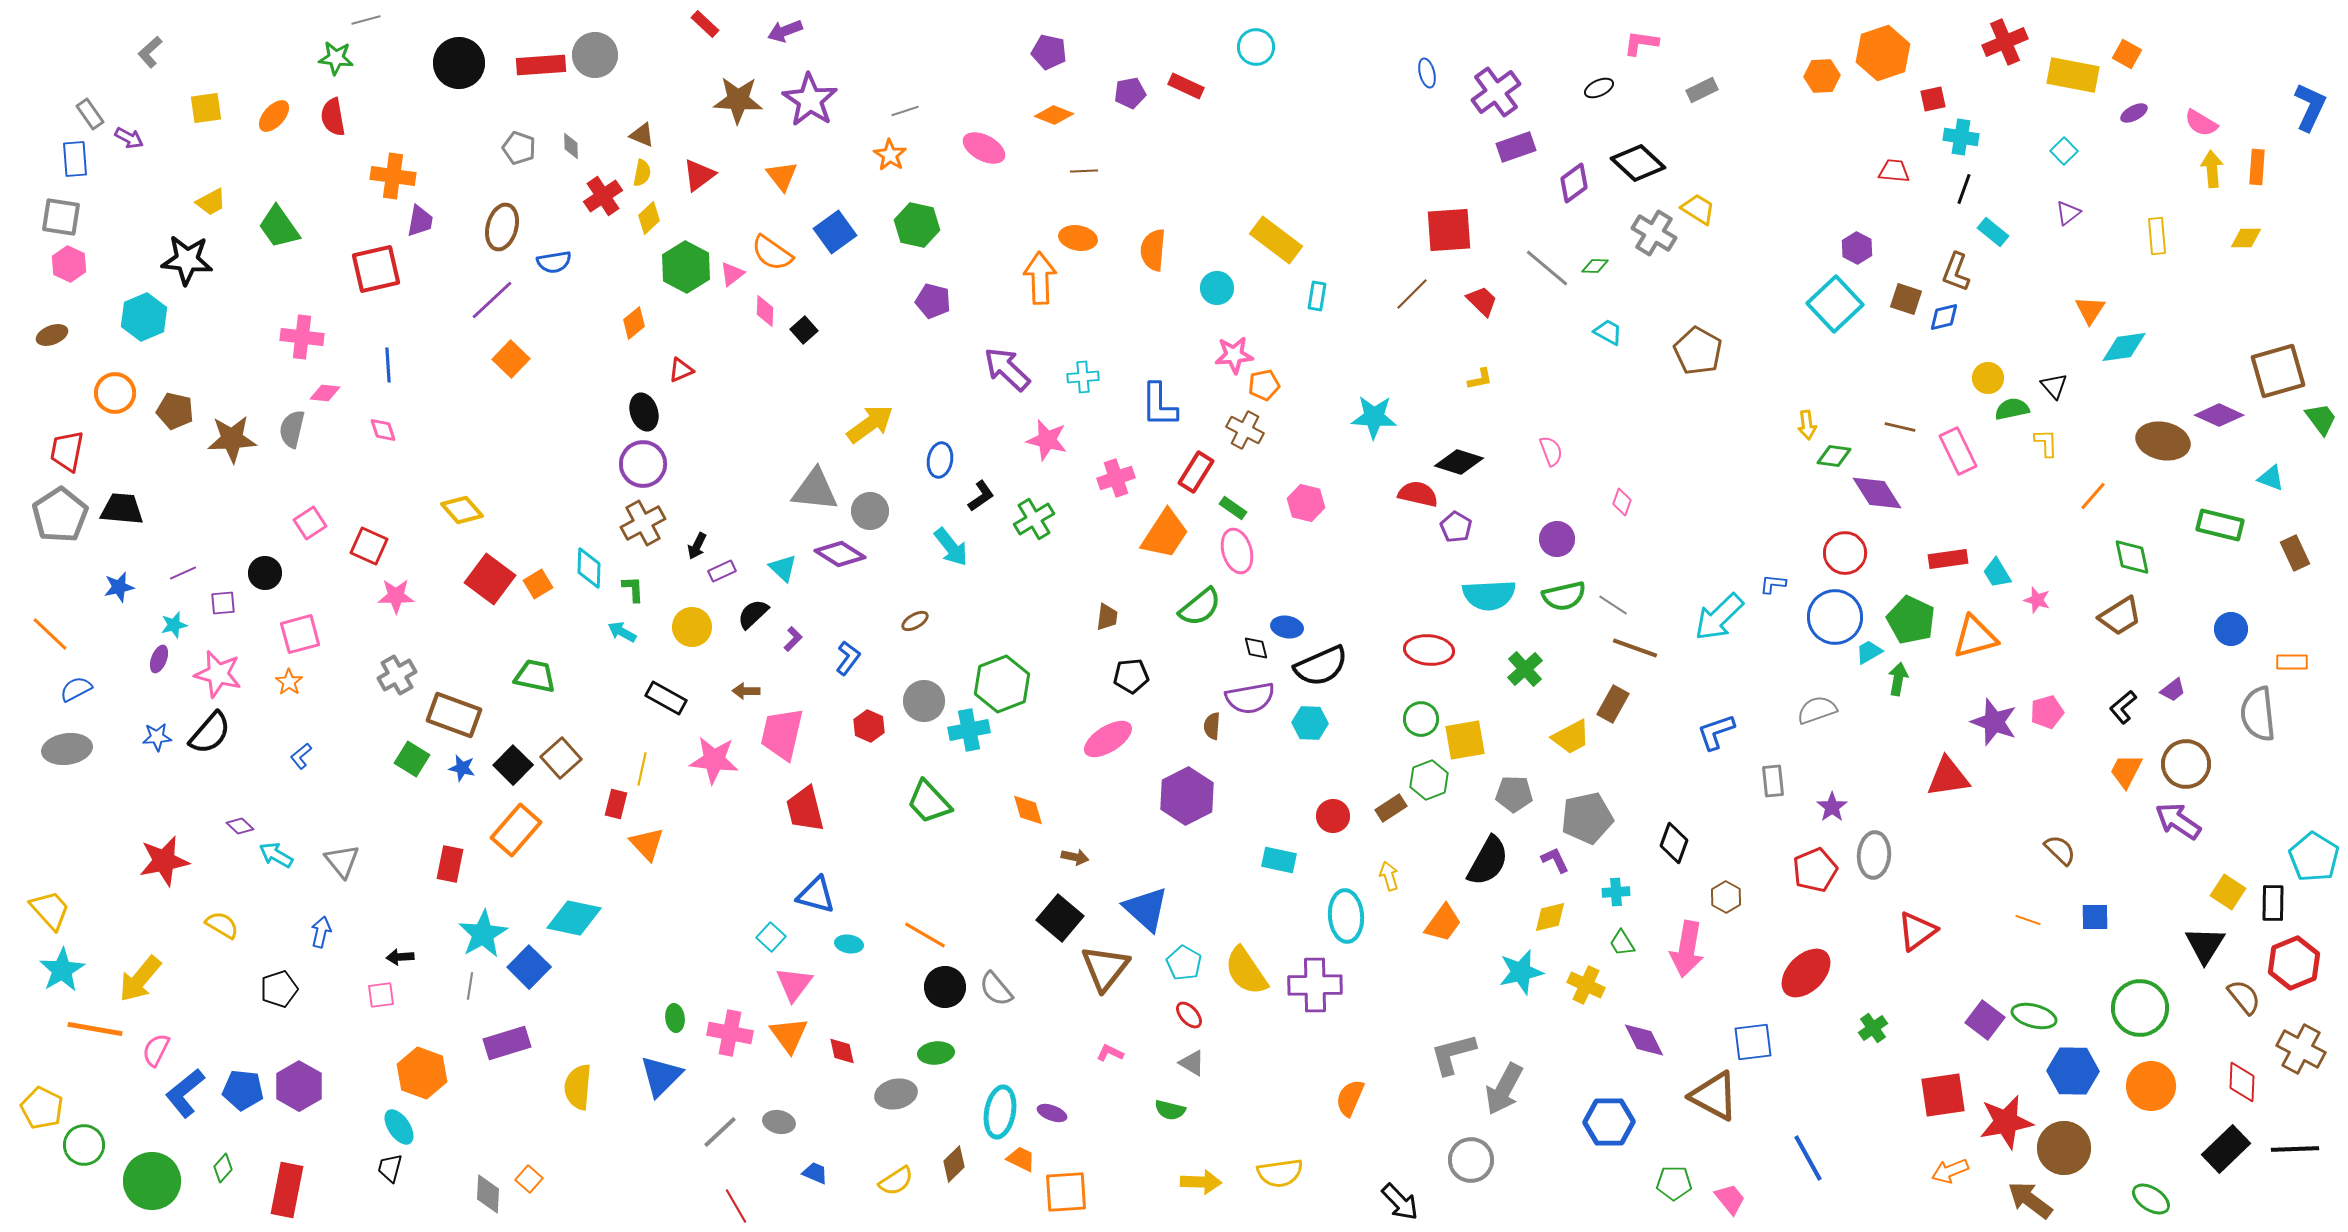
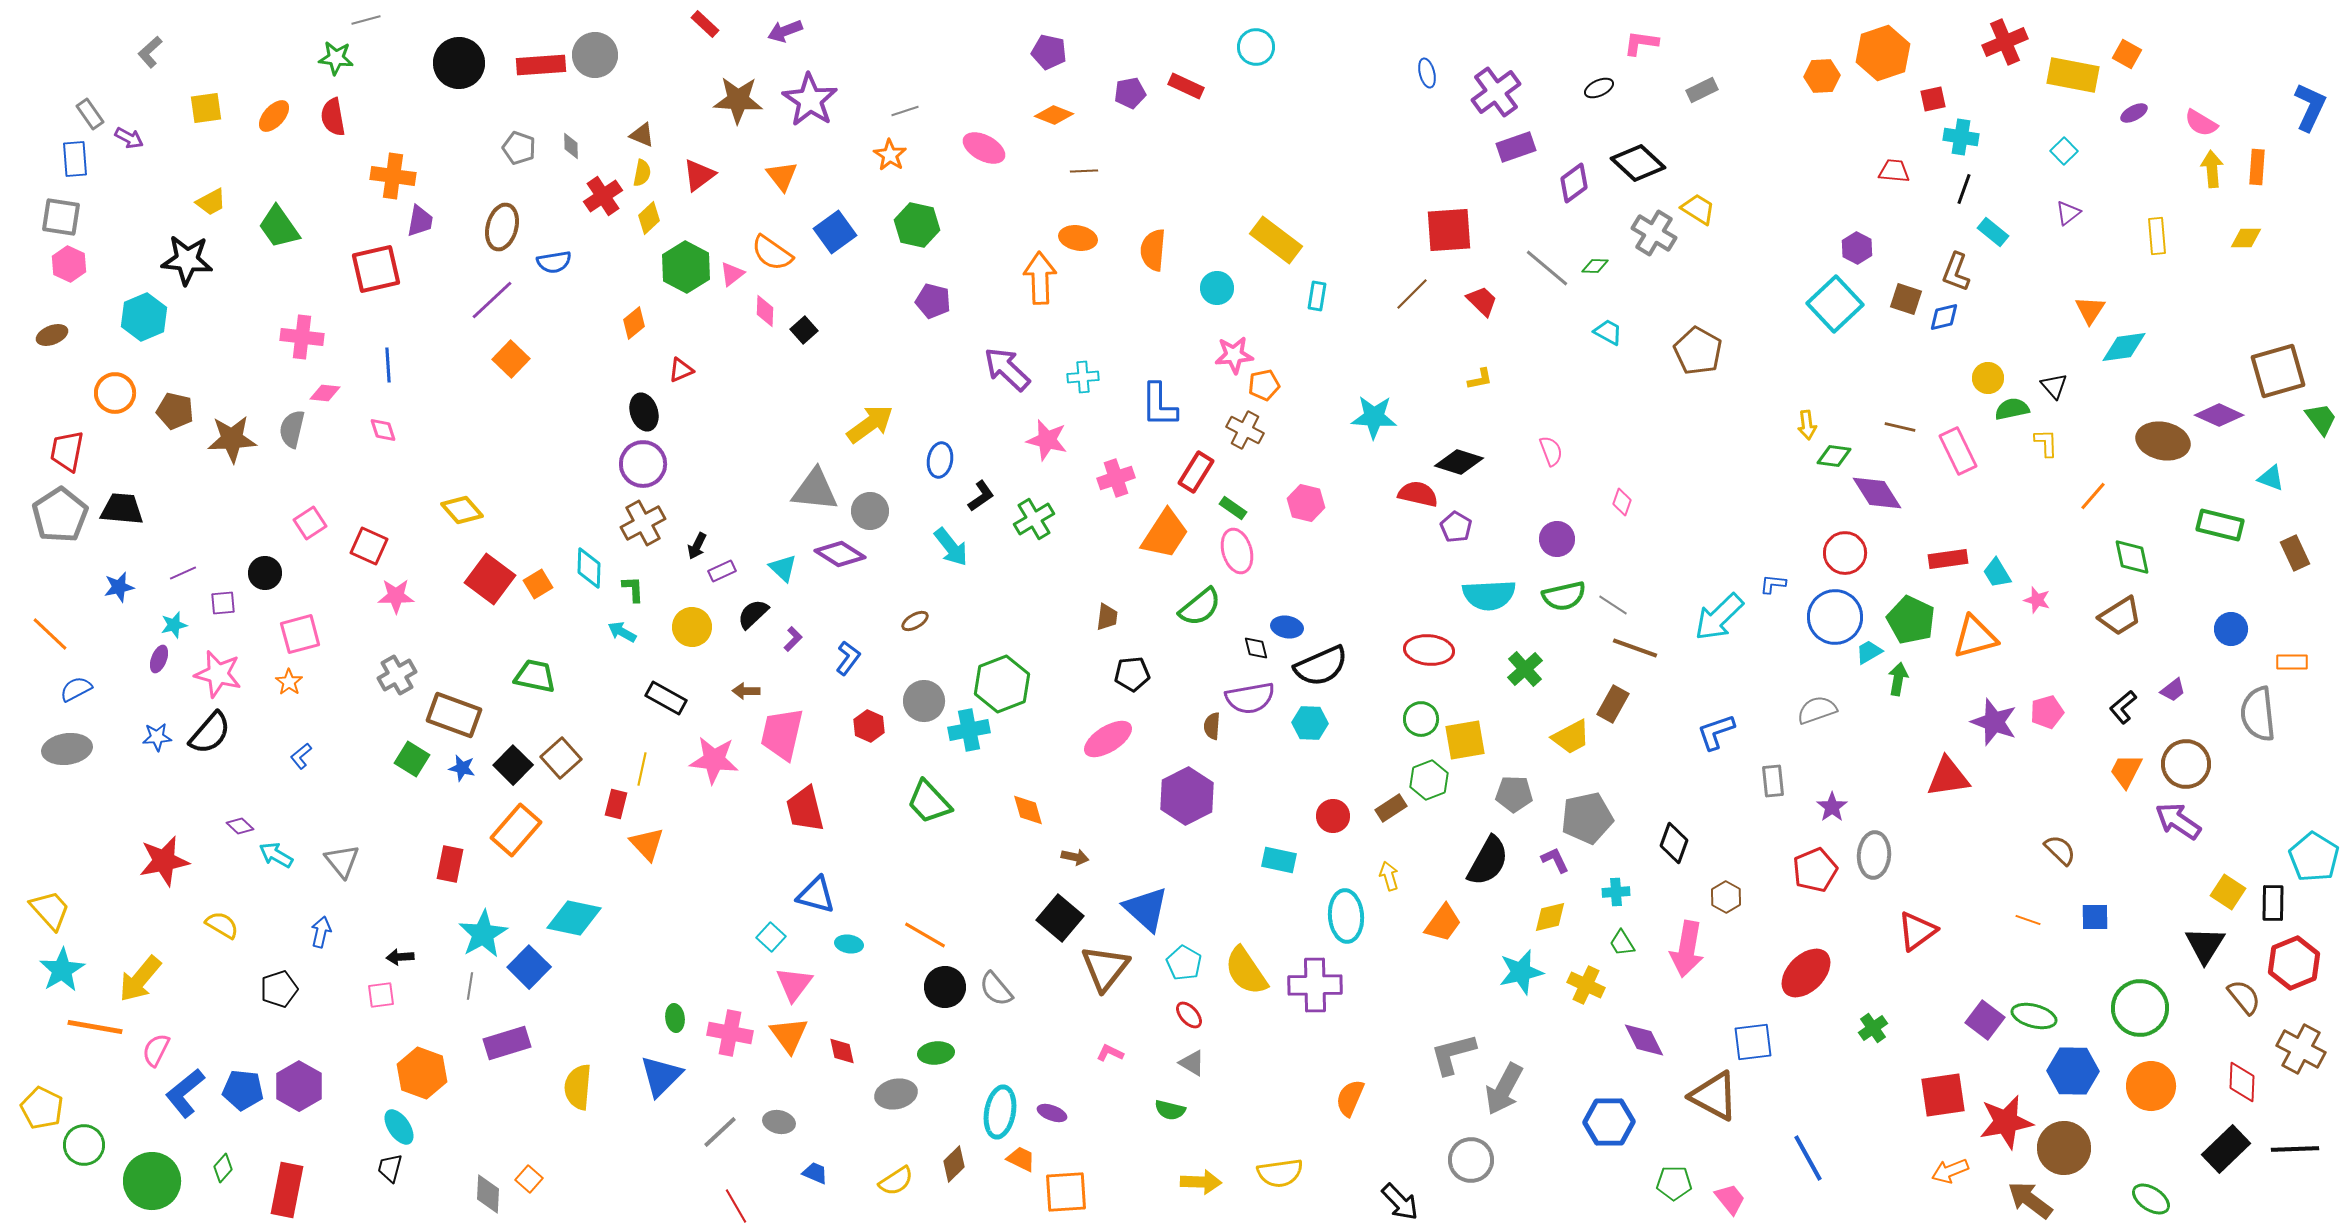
black pentagon at (1131, 676): moved 1 px right, 2 px up
orange line at (95, 1029): moved 2 px up
